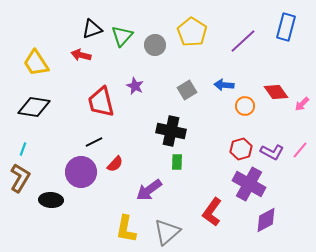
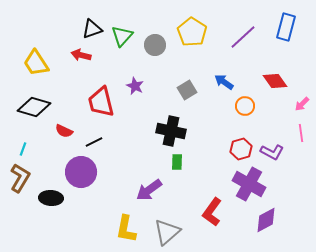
purple line: moved 4 px up
blue arrow: moved 3 px up; rotated 30 degrees clockwise
red diamond: moved 1 px left, 11 px up
black diamond: rotated 8 degrees clockwise
pink line: moved 1 px right, 17 px up; rotated 48 degrees counterclockwise
red semicircle: moved 51 px left, 33 px up; rotated 72 degrees clockwise
black ellipse: moved 2 px up
